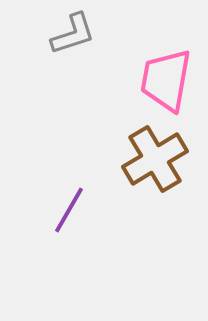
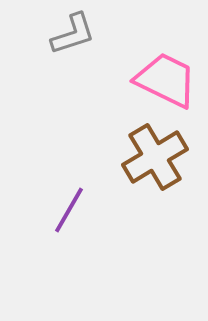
pink trapezoid: rotated 106 degrees clockwise
brown cross: moved 2 px up
